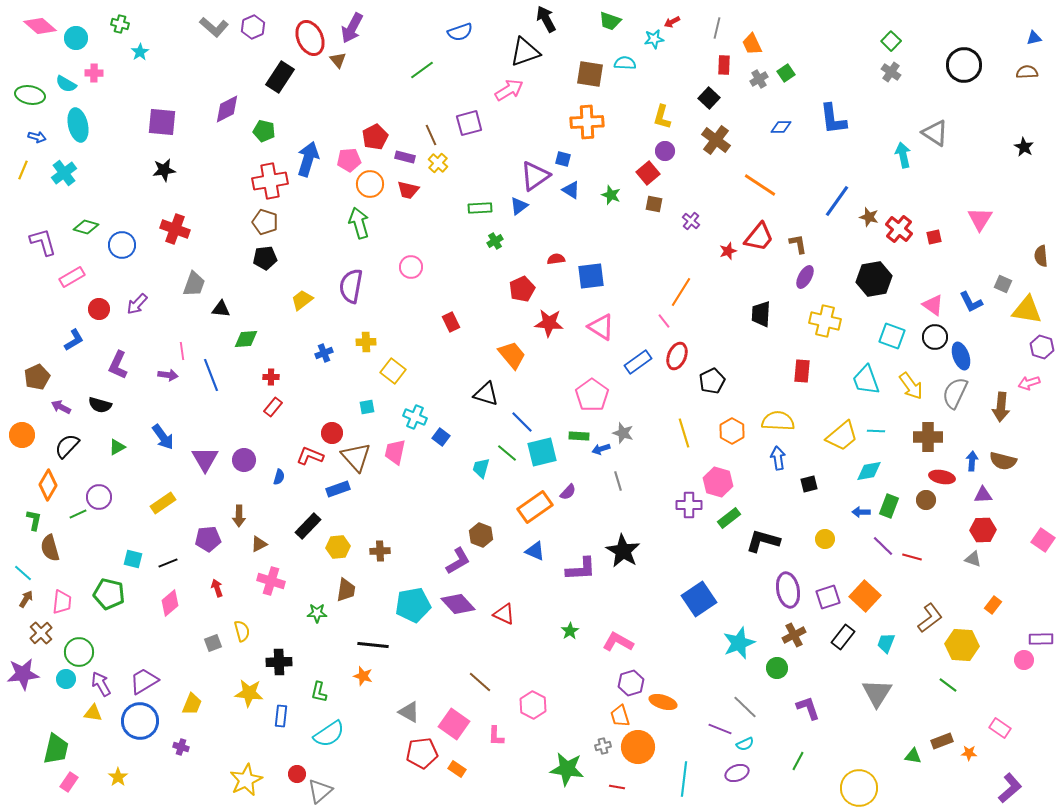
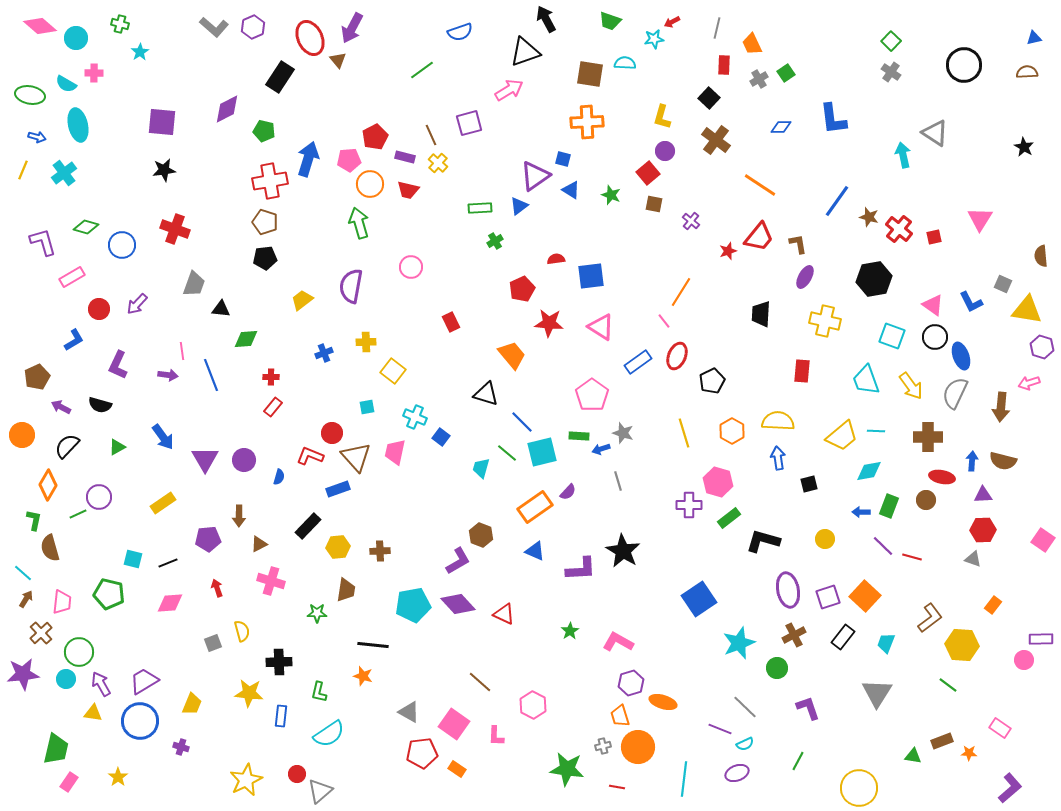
pink diamond at (170, 603): rotated 36 degrees clockwise
